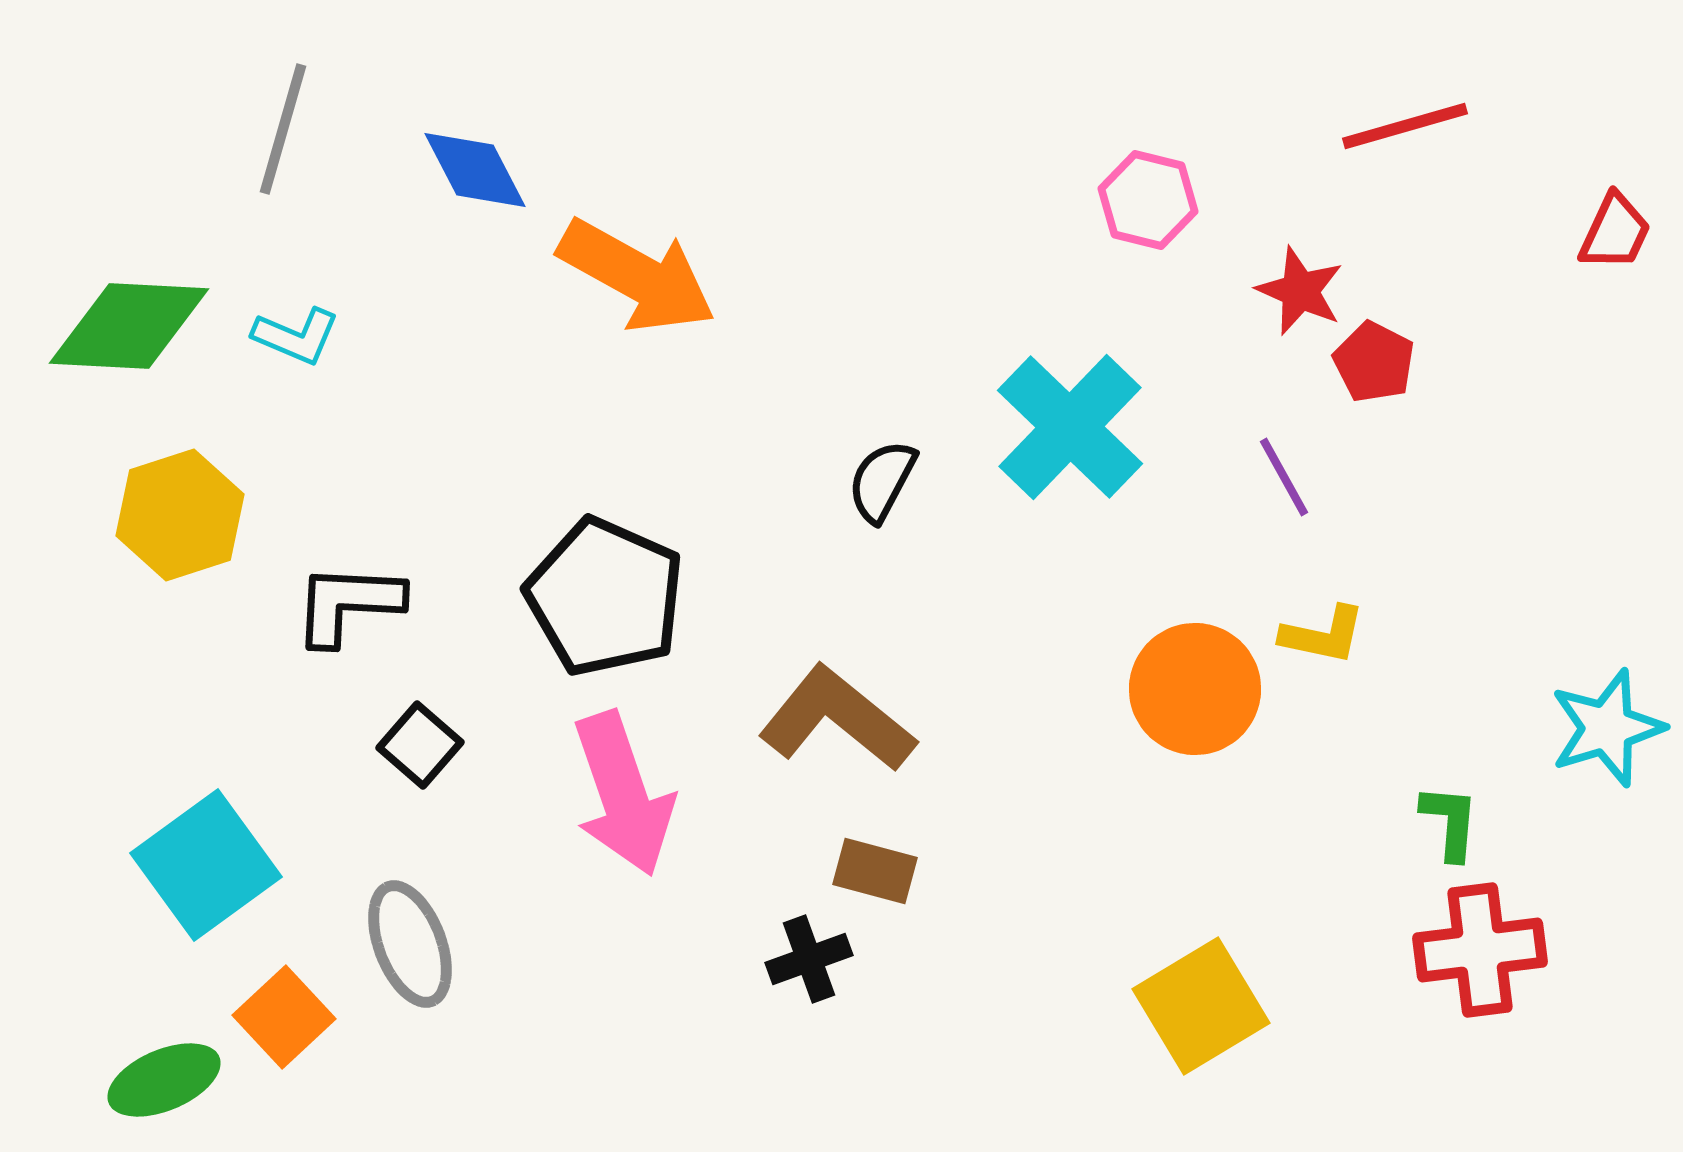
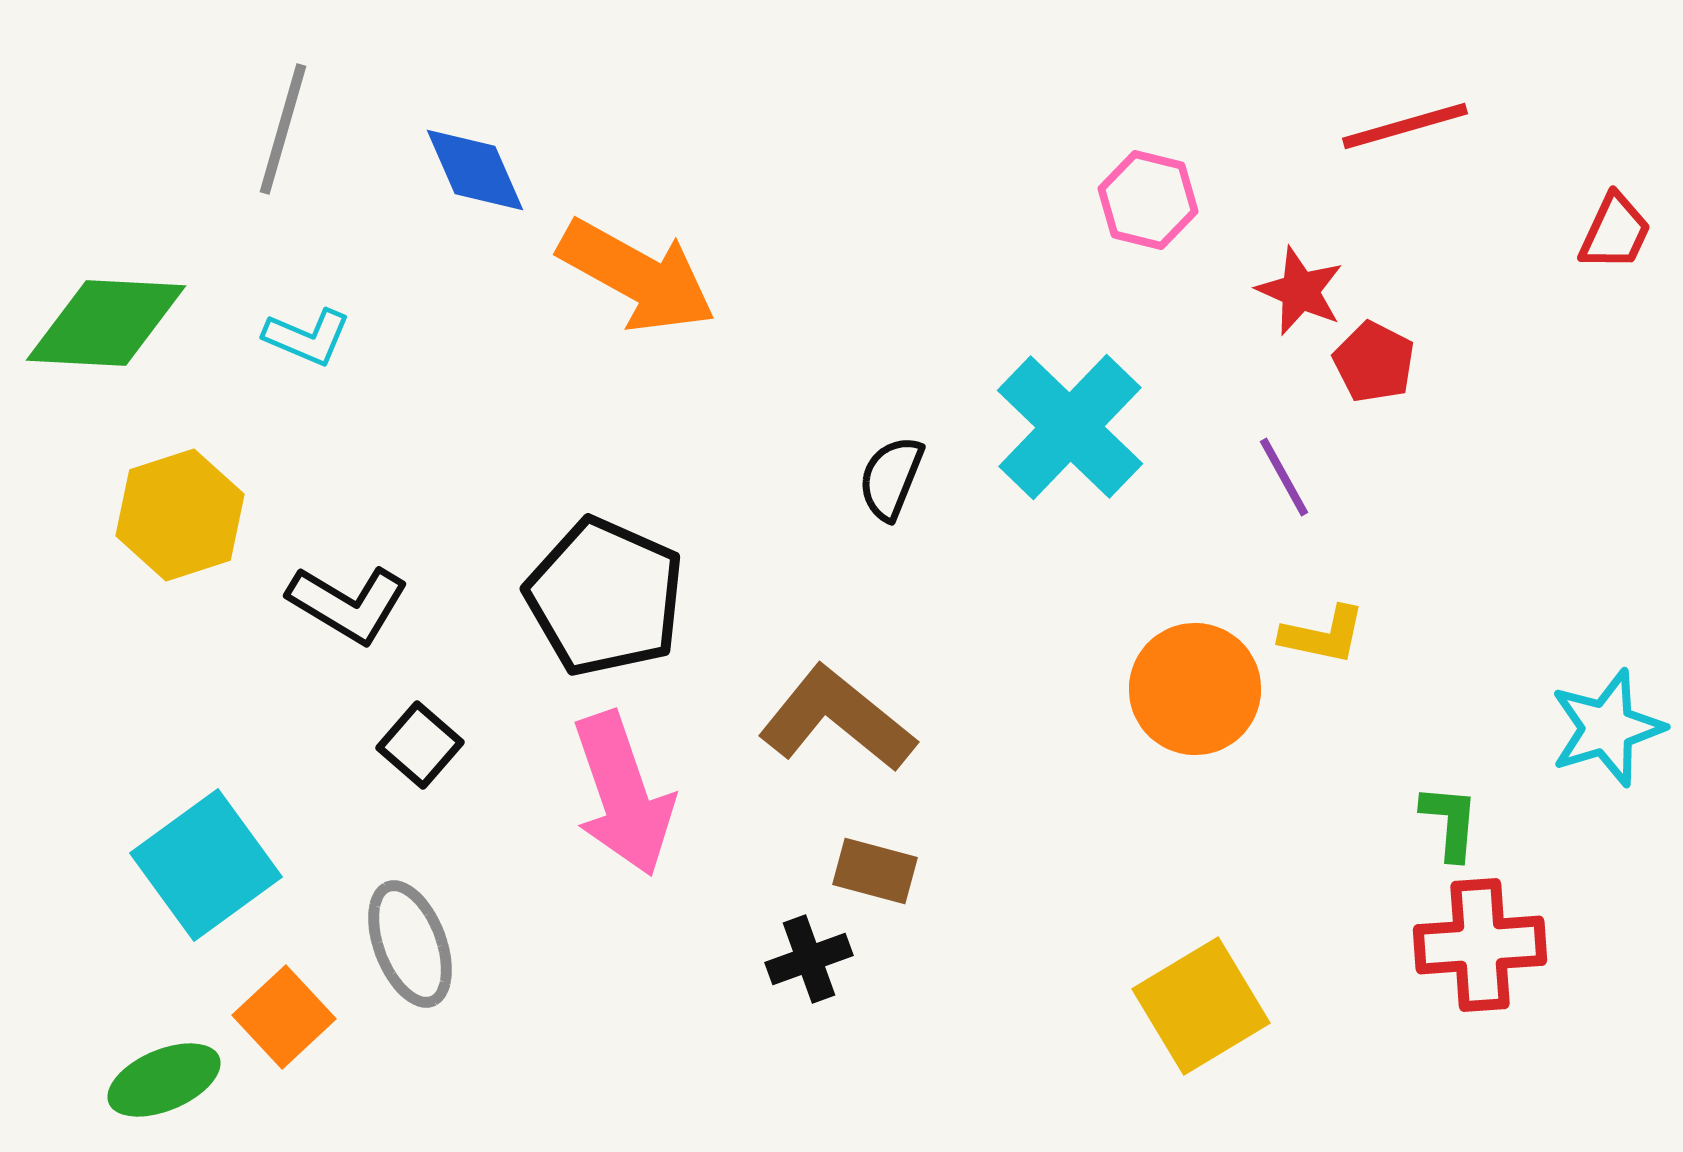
blue diamond: rotated 4 degrees clockwise
green diamond: moved 23 px left, 3 px up
cyan L-shape: moved 11 px right, 1 px down
black semicircle: moved 9 px right, 3 px up; rotated 6 degrees counterclockwise
black L-shape: rotated 152 degrees counterclockwise
red cross: moved 5 px up; rotated 3 degrees clockwise
